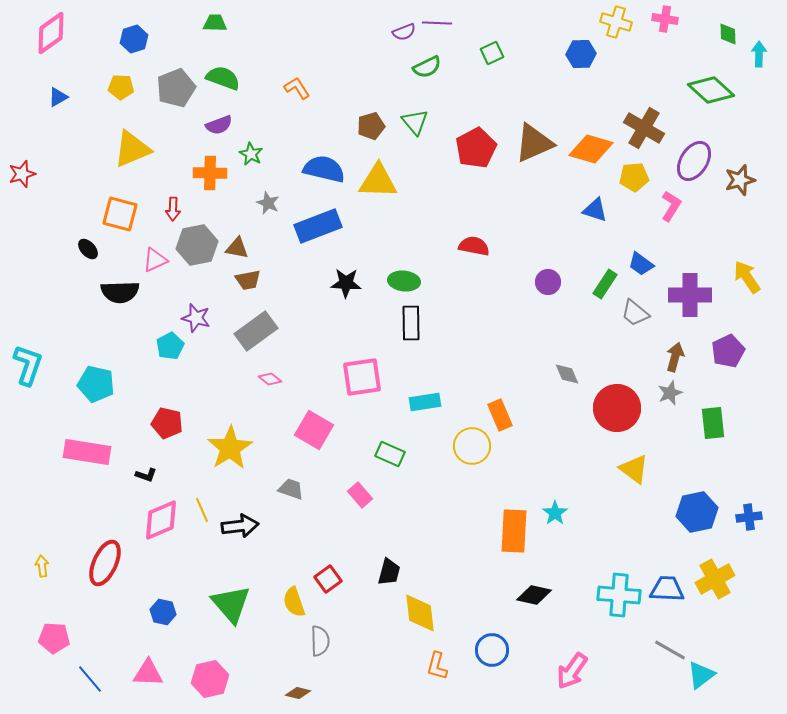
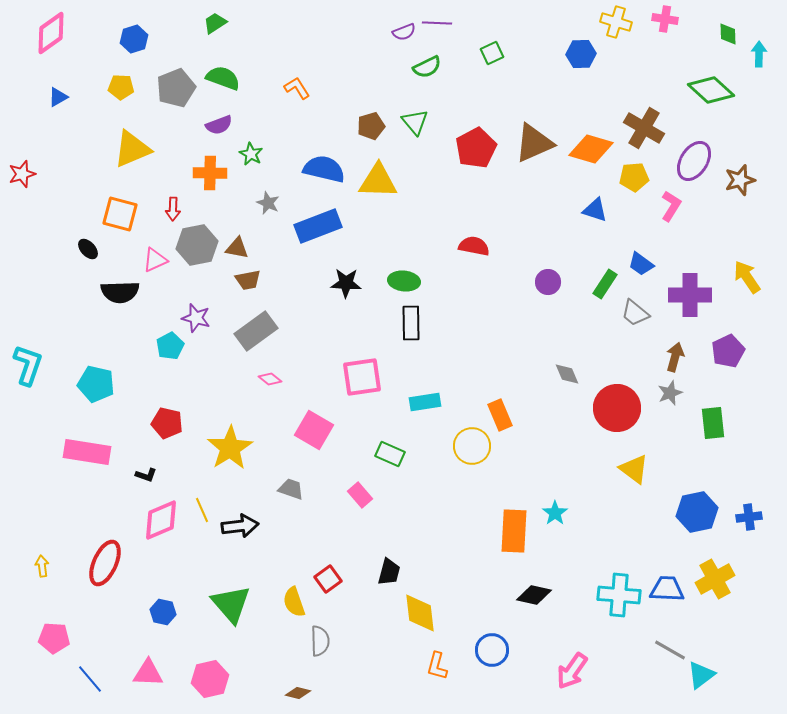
green trapezoid at (215, 23): rotated 35 degrees counterclockwise
